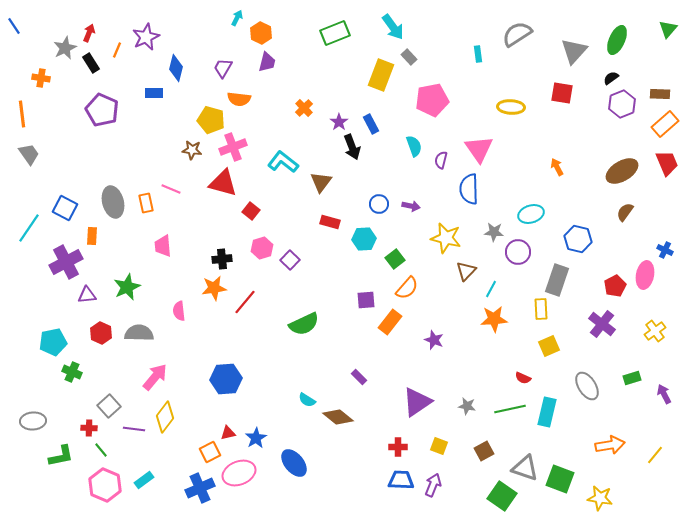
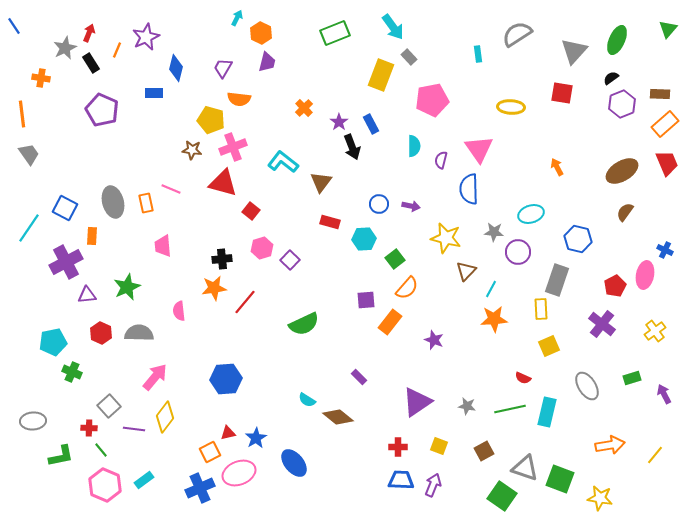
cyan semicircle at (414, 146): rotated 20 degrees clockwise
